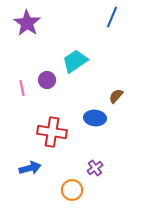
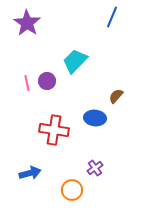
cyan trapezoid: rotated 12 degrees counterclockwise
purple circle: moved 1 px down
pink line: moved 5 px right, 5 px up
red cross: moved 2 px right, 2 px up
blue arrow: moved 5 px down
